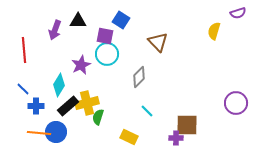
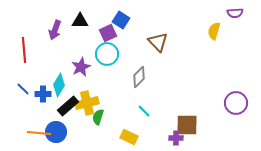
purple semicircle: moved 3 px left; rotated 14 degrees clockwise
black triangle: moved 2 px right
purple square: moved 3 px right, 3 px up; rotated 36 degrees counterclockwise
purple star: moved 2 px down
blue cross: moved 7 px right, 12 px up
cyan line: moved 3 px left
